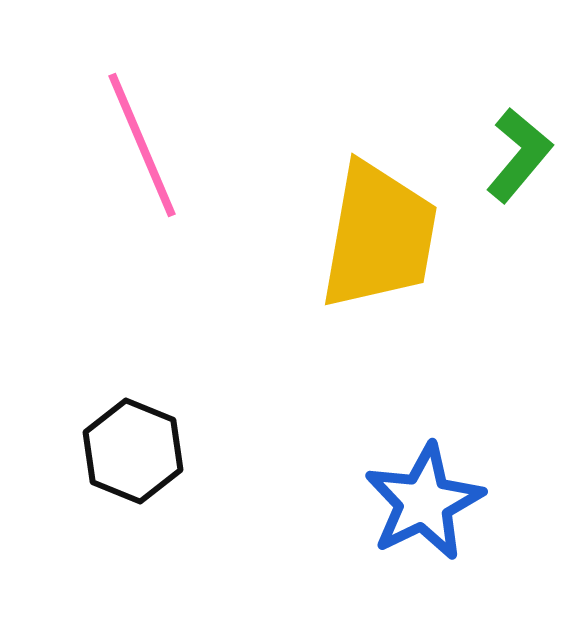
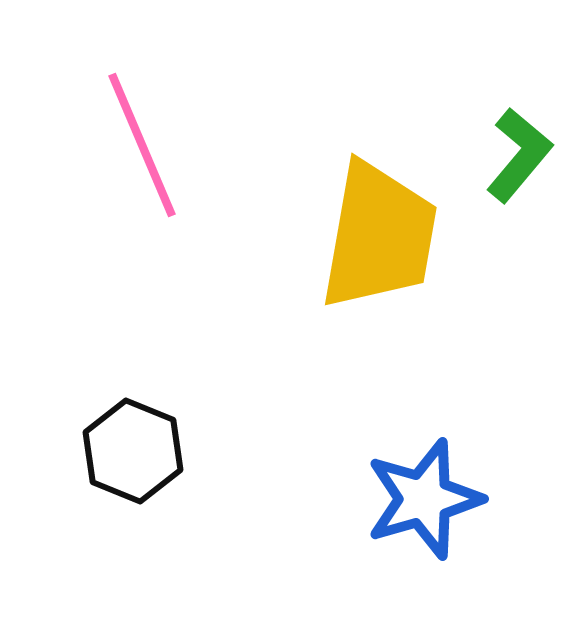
blue star: moved 3 px up; rotated 10 degrees clockwise
